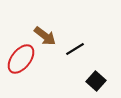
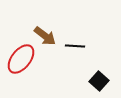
black line: moved 3 px up; rotated 36 degrees clockwise
black square: moved 3 px right
